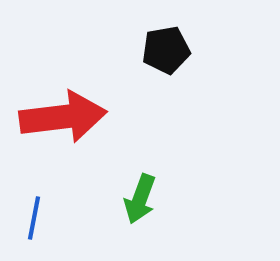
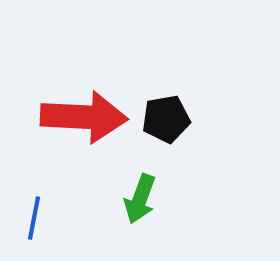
black pentagon: moved 69 px down
red arrow: moved 21 px right; rotated 10 degrees clockwise
